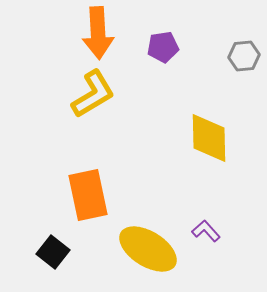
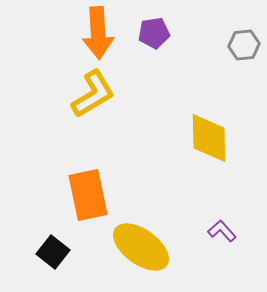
purple pentagon: moved 9 px left, 14 px up
gray hexagon: moved 11 px up
purple L-shape: moved 16 px right
yellow ellipse: moved 7 px left, 2 px up; rotated 4 degrees clockwise
